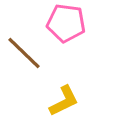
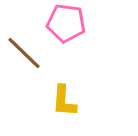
yellow L-shape: rotated 120 degrees clockwise
